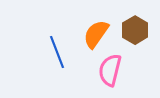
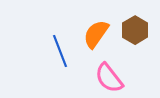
blue line: moved 3 px right, 1 px up
pink semicircle: moved 1 px left, 8 px down; rotated 52 degrees counterclockwise
